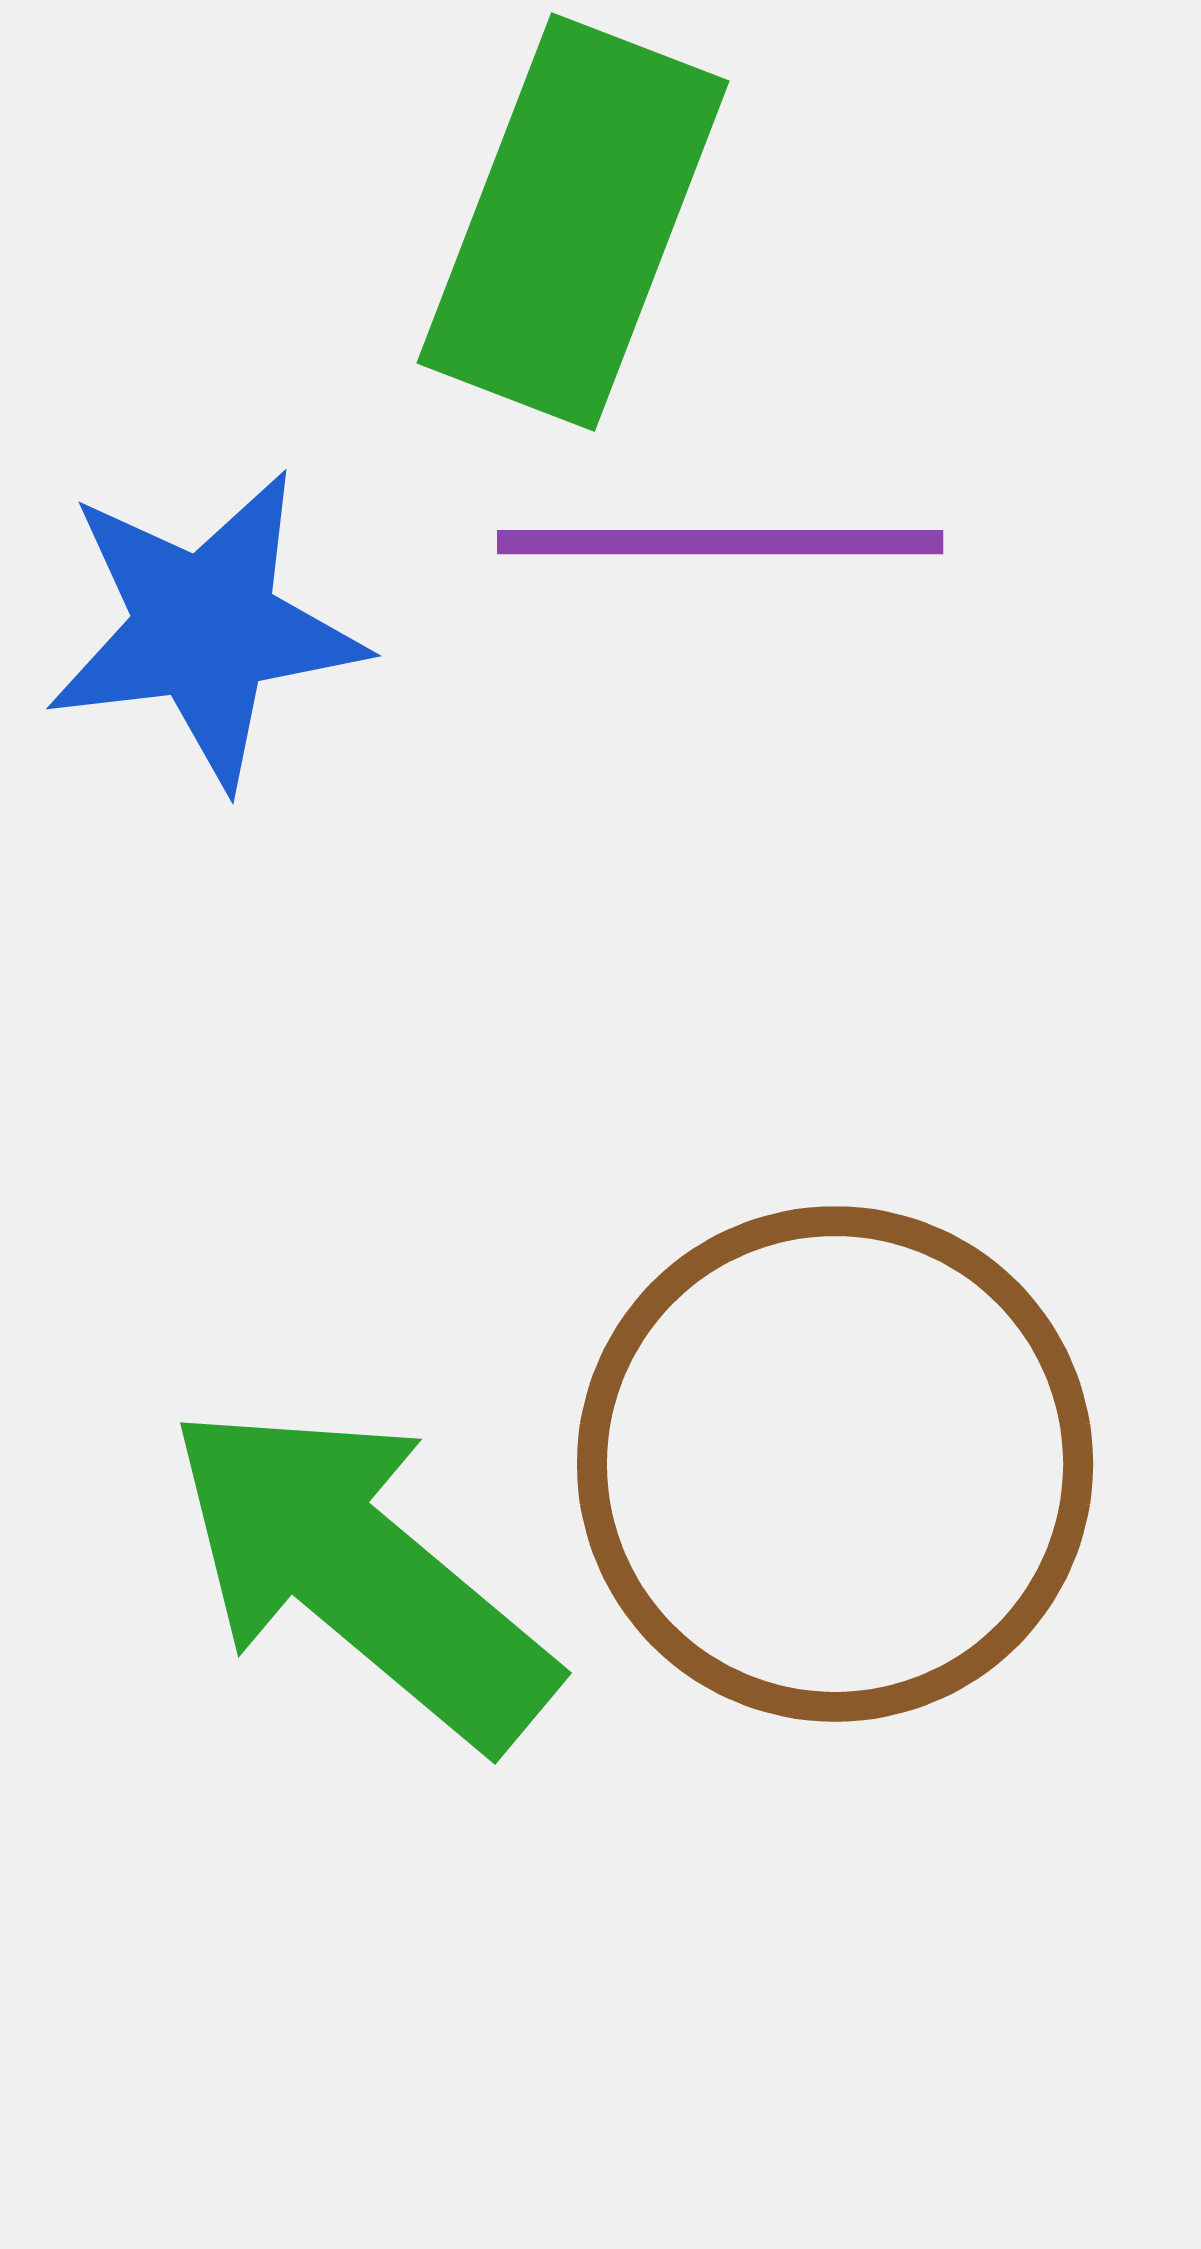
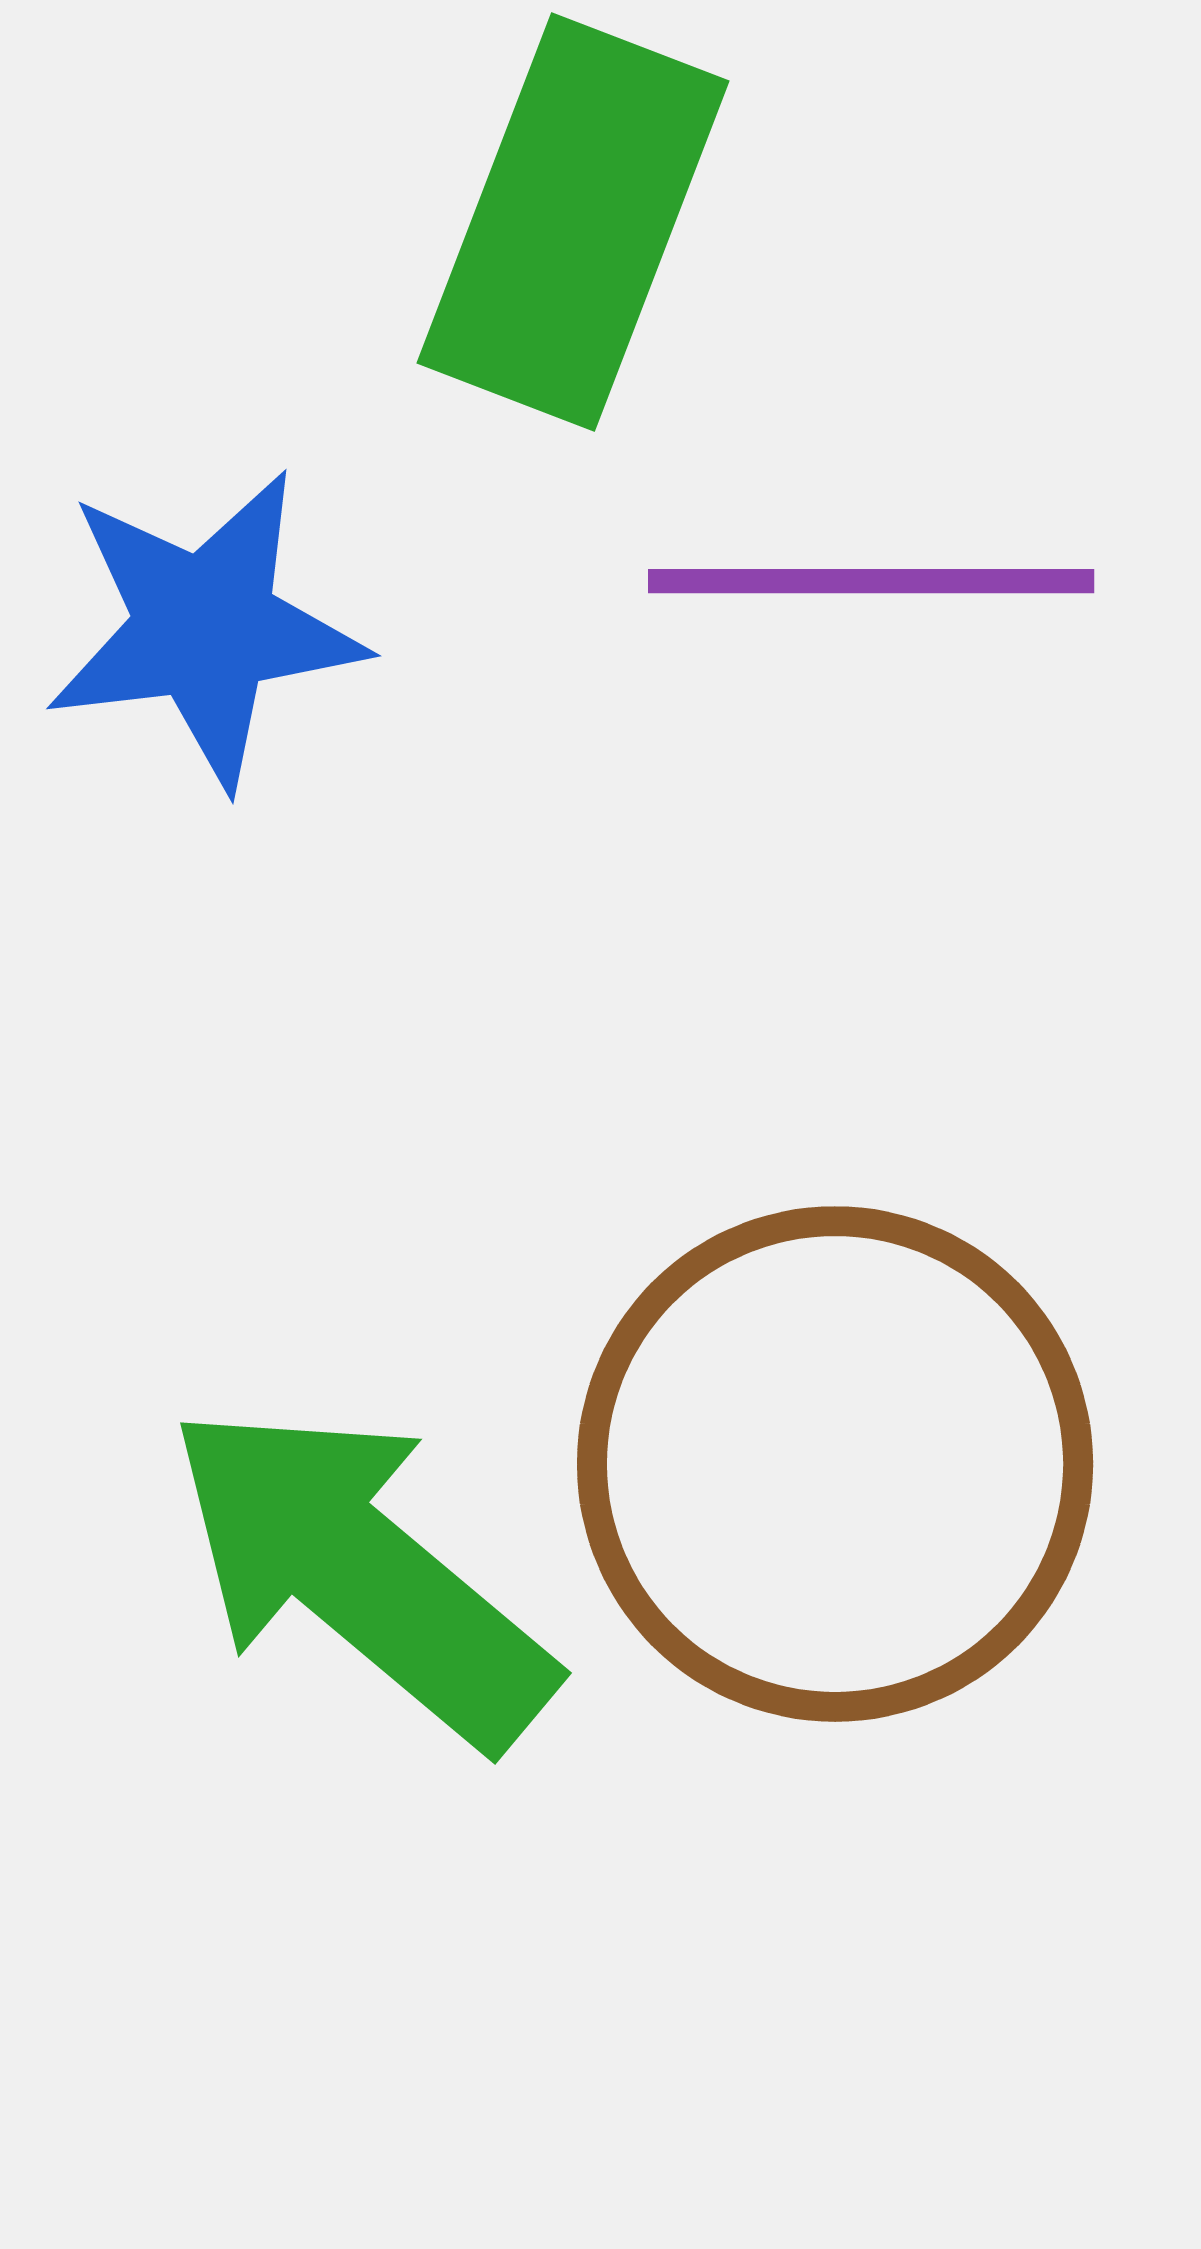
purple line: moved 151 px right, 39 px down
